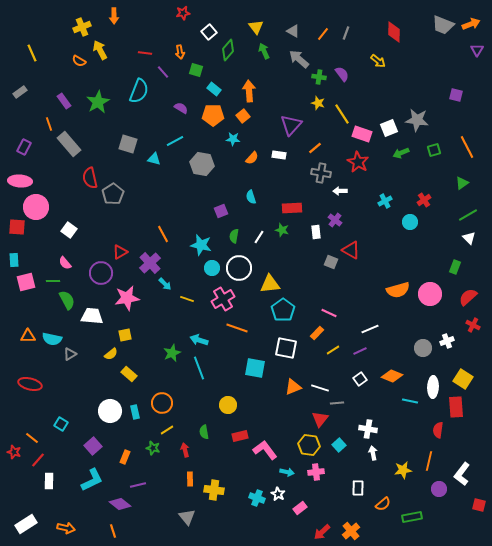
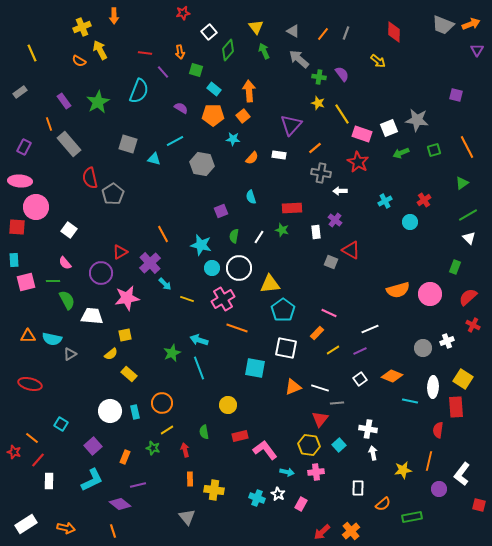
pink rectangle at (300, 508): moved 1 px right, 4 px up; rotated 24 degrees counterclockwise
